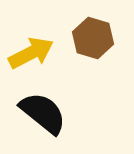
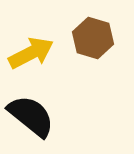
black semicircle: moved 12 px left, 3 px down
